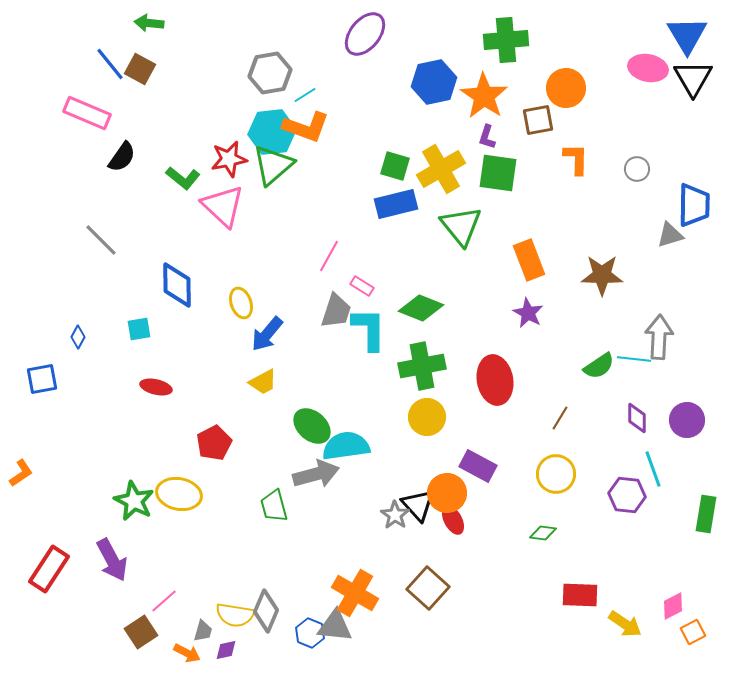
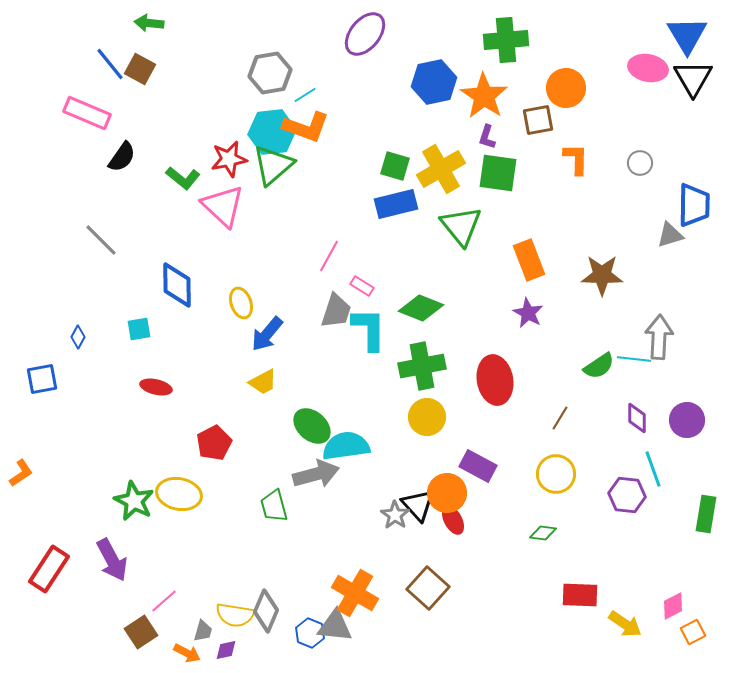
gray circle at (637, 169): moved 3 px right, 6 px up
